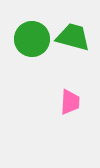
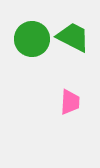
green trapezoid: rotated 12 degrees clockwise
